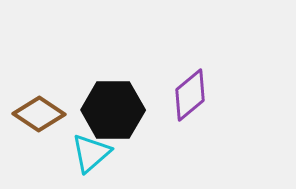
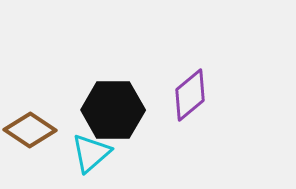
brown diamond: moved 9 px left, 16 px down
